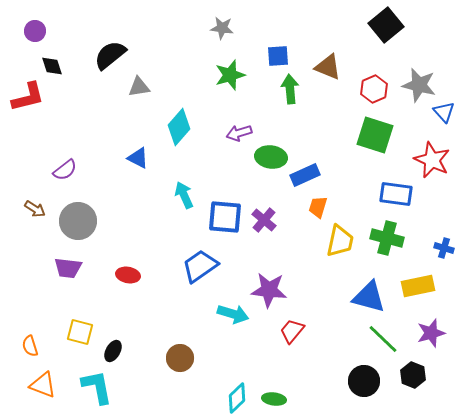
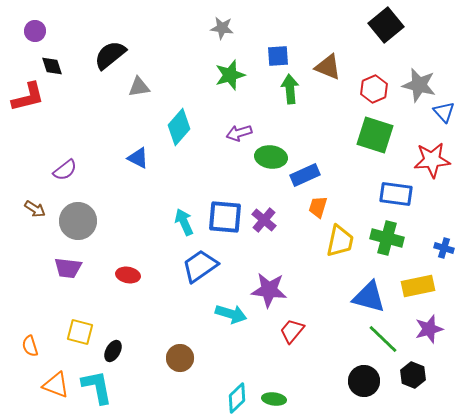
red star at (432, 160): rotated 30 degrees counterclockwise
cyan arrow at (184, 195): moved 27 px down
cyan arrow at (233, 314): moved 2 px left
purple star at (431, 333): moved 2 px left, 4 px up
orange triangle at (43, 385): moved 13 px right
